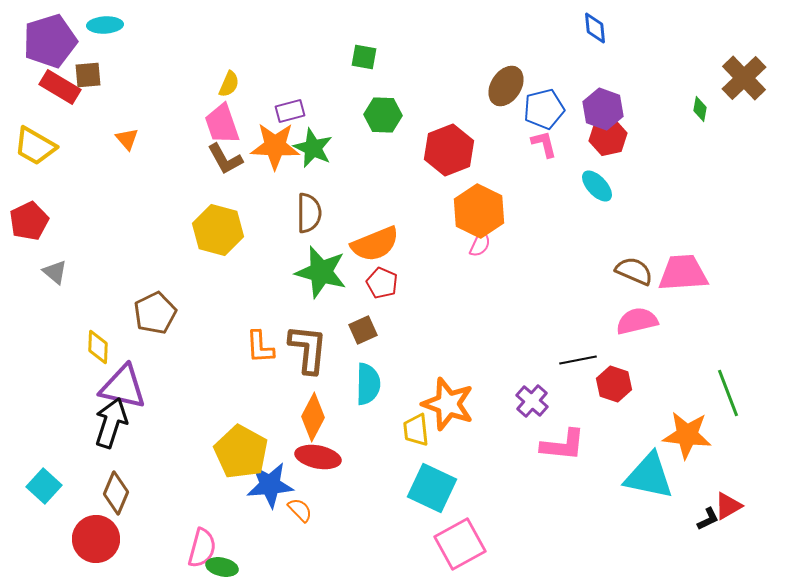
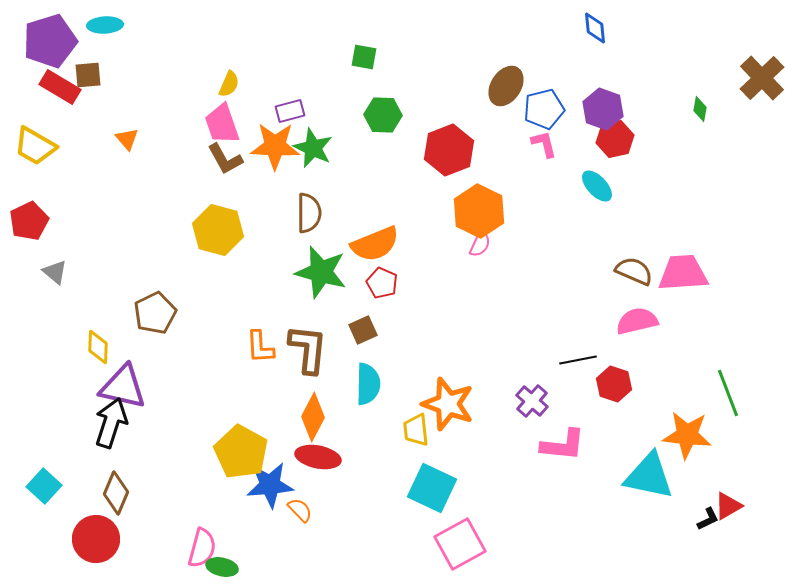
brown cross at (744, 78): moved 18 px right
red hexagon at (608, 137): moved 7 px right, 2 px down
